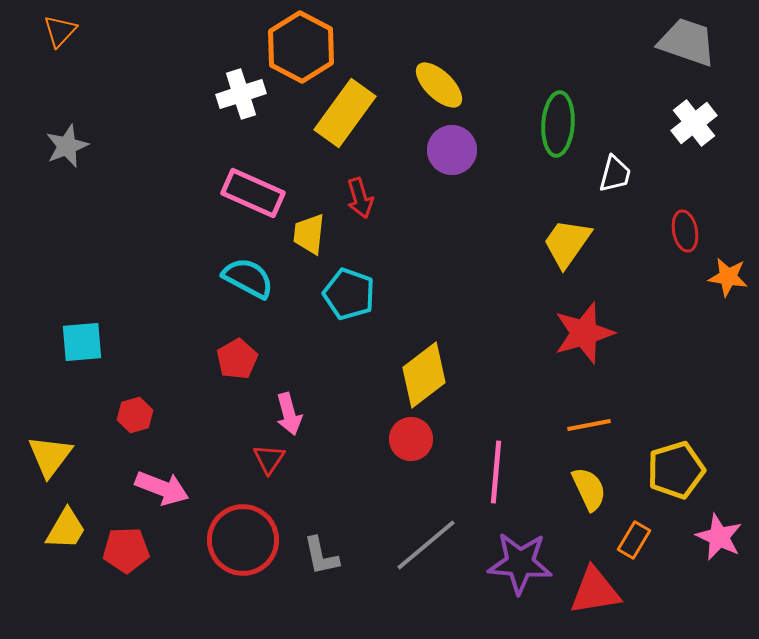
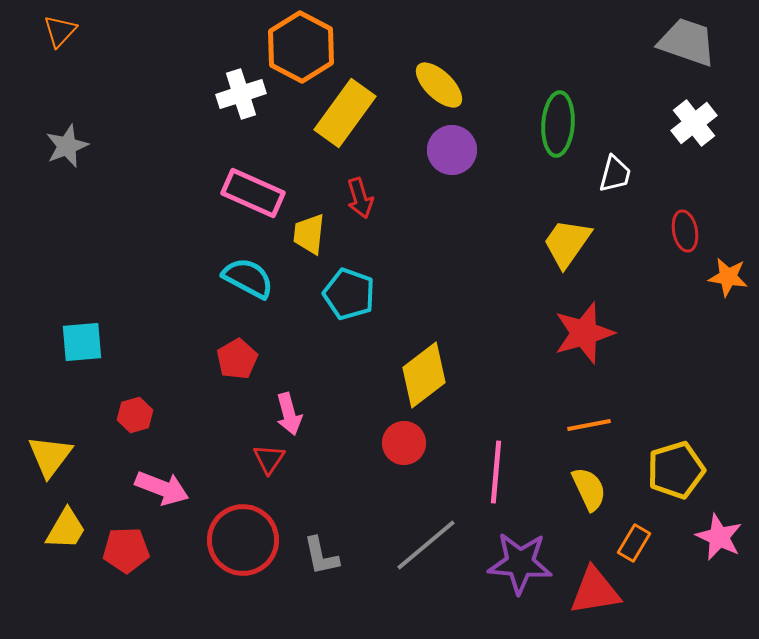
red circle at (411, 439): moved 7 px left, 4 px down
orange rectangle at (634, 540): moved 3 px down
